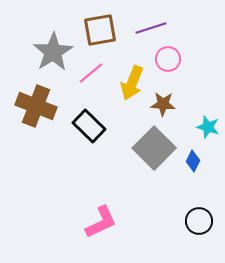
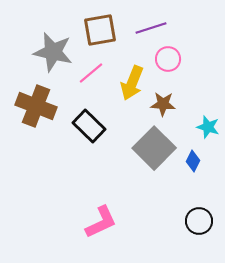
gray star: rotated 27 degrees counterclockwise
